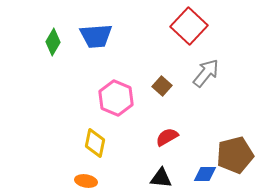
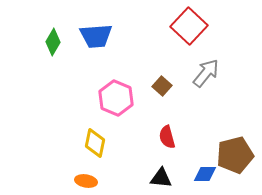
red semicircle: rotated 75 degrees counterclockwise
